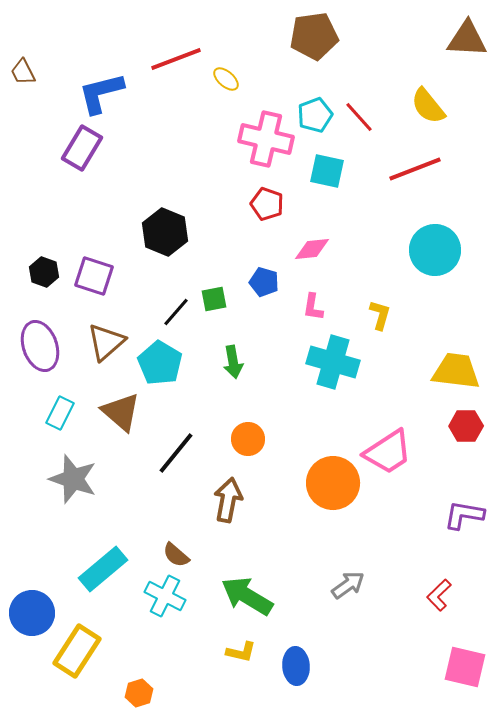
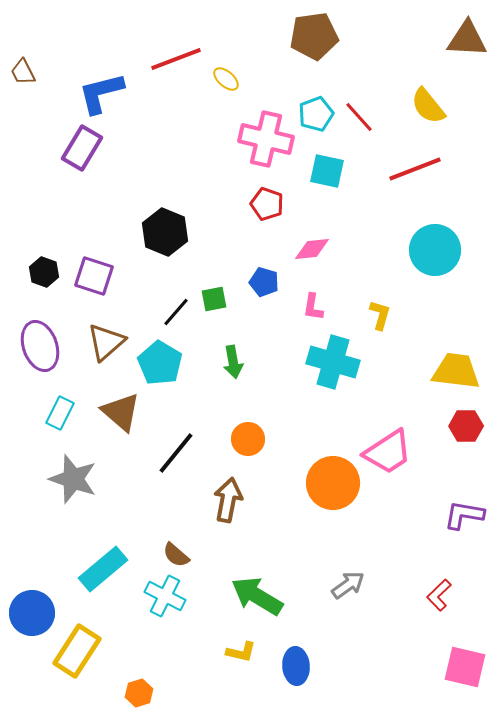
cyan pentagon at (315, 115): moved 1 px right, 1 px up
green arrow at (247, 596): moved 10 px right
